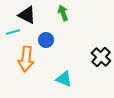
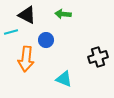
green arrow: moved 1 px down; rotated 63 degrees counterclockwise
cyan line: moved 2 px left
black cross: moved 3 px left; rotated 30 degrees clockwise
